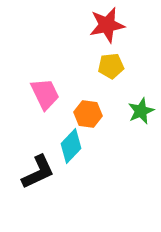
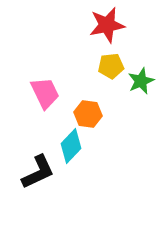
pink trapezoid: moved 1 px up
green star: moved 30 px up
